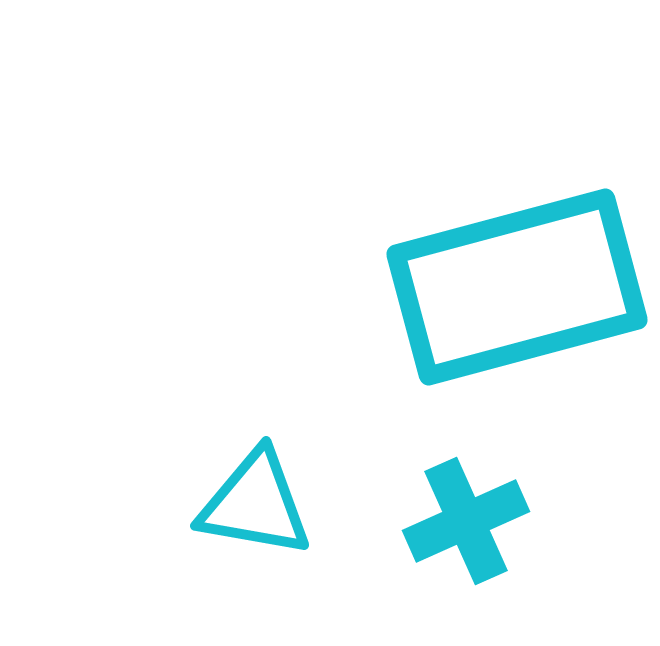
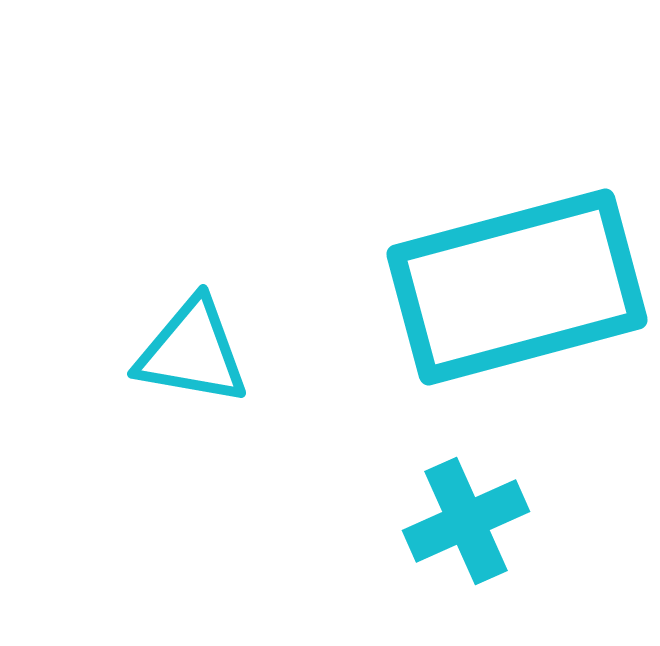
cyan triangle: moved 63 px left, 152 px up
